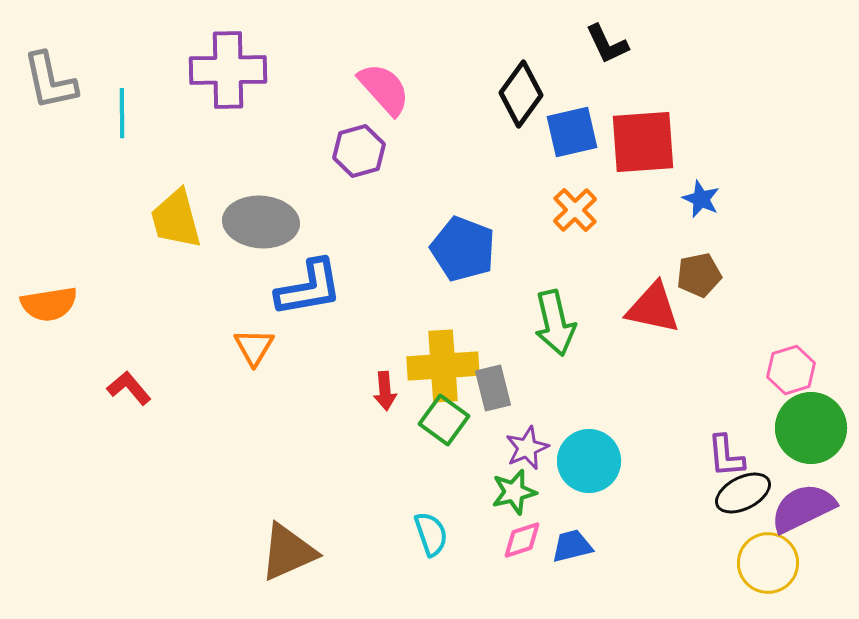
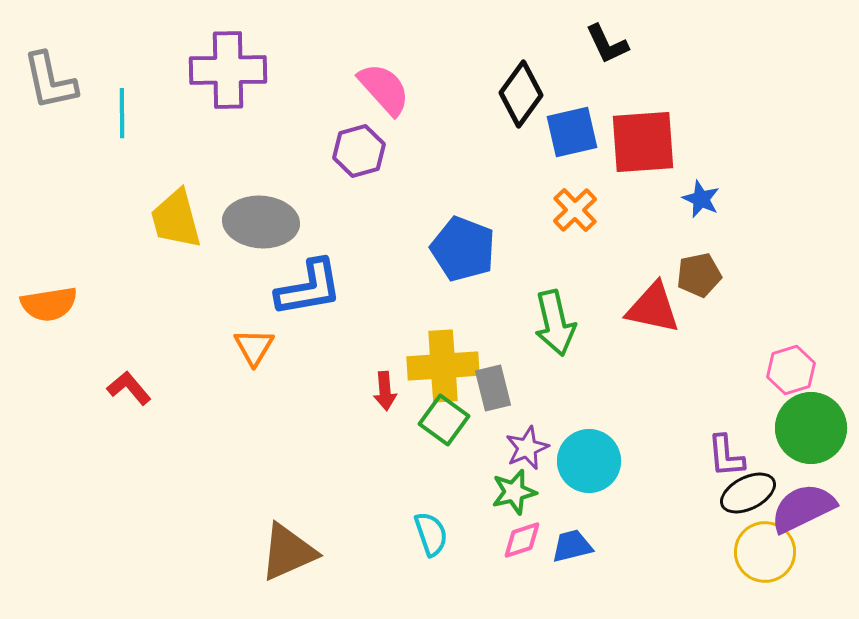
black ellipse: moved 5 px right
yellow circle: moved 3 px left, 11 px up
